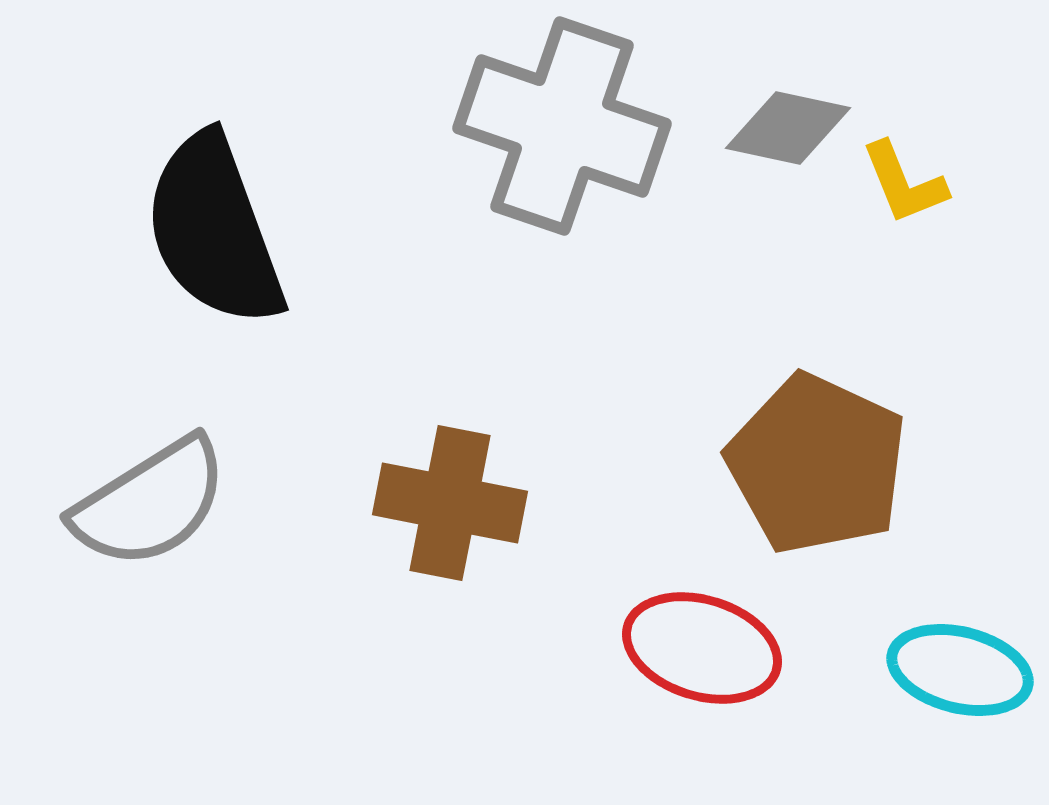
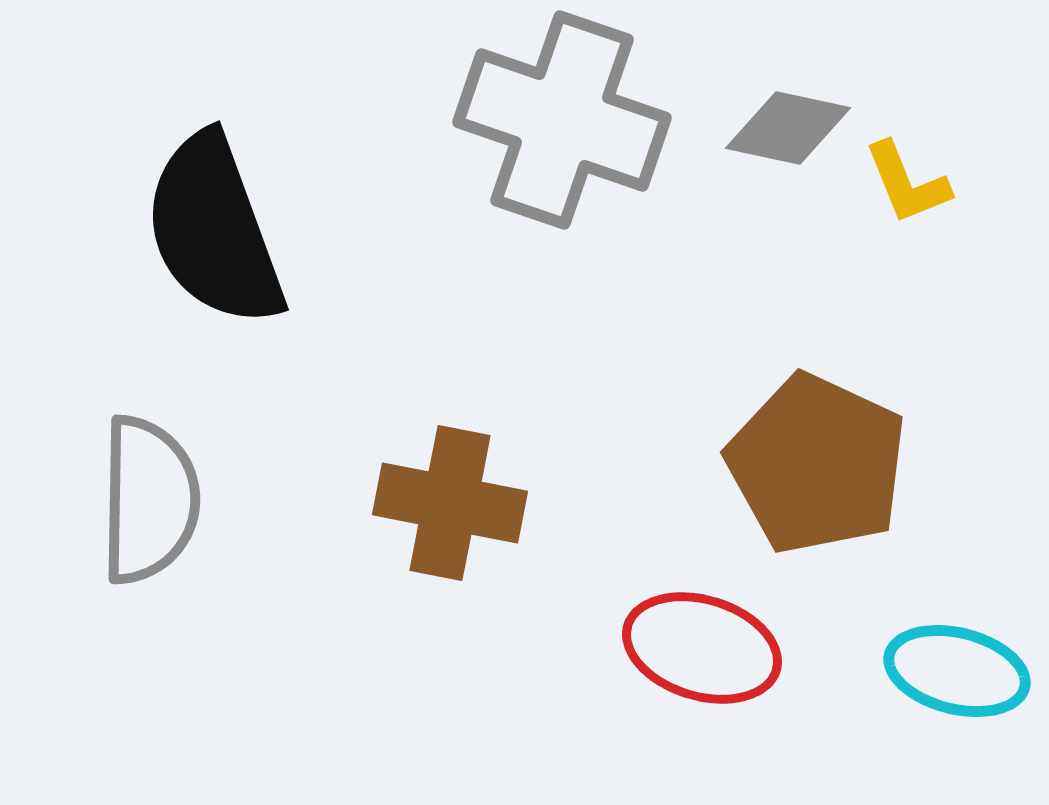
gray cross: moved 6 px up
yellow L-shape: moved 3 px right
gray semicircle: moved 1 px left, 3 px up; rotated 57 degrees counterclockwise
cyan ellipse: moved 3 px left, 1 px down
